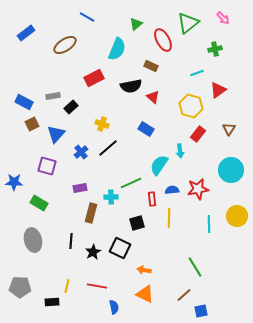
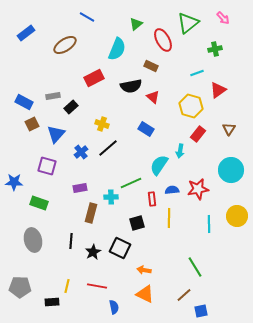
cyan arrow at (180, 151): rotated 16 degrees clockwise
green rectangle at (39, 203): rotated 12 degrees counterclockwise
